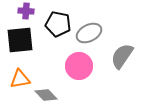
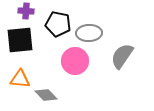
gray ellipse: rotated 25 degrees clockwise
pink circle: moved 4 px left, 5 px up
orange triangle: rotated 15 degrees clockwise
